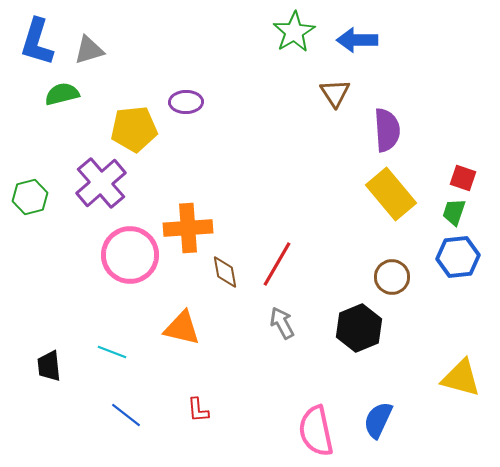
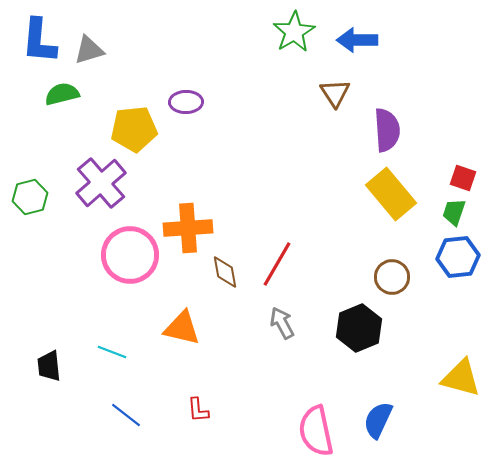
blue L-shape: moved 2 px right, 1 px up; rotated 12 degrees counterclockwise
